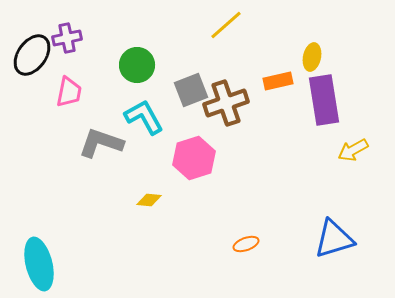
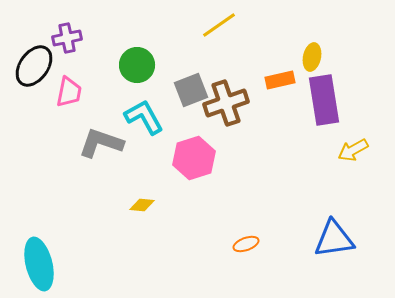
yellow line: moved 7 px left; rotated 6 degrees clockwise
black ellipse: moved 2 px right, 11 px down
orange rectangle: moved 2 px right, 1 px up
yellow diamond: moved 7 px left, 5 px down
blue triangle: rotated 9 degrees clockwise
